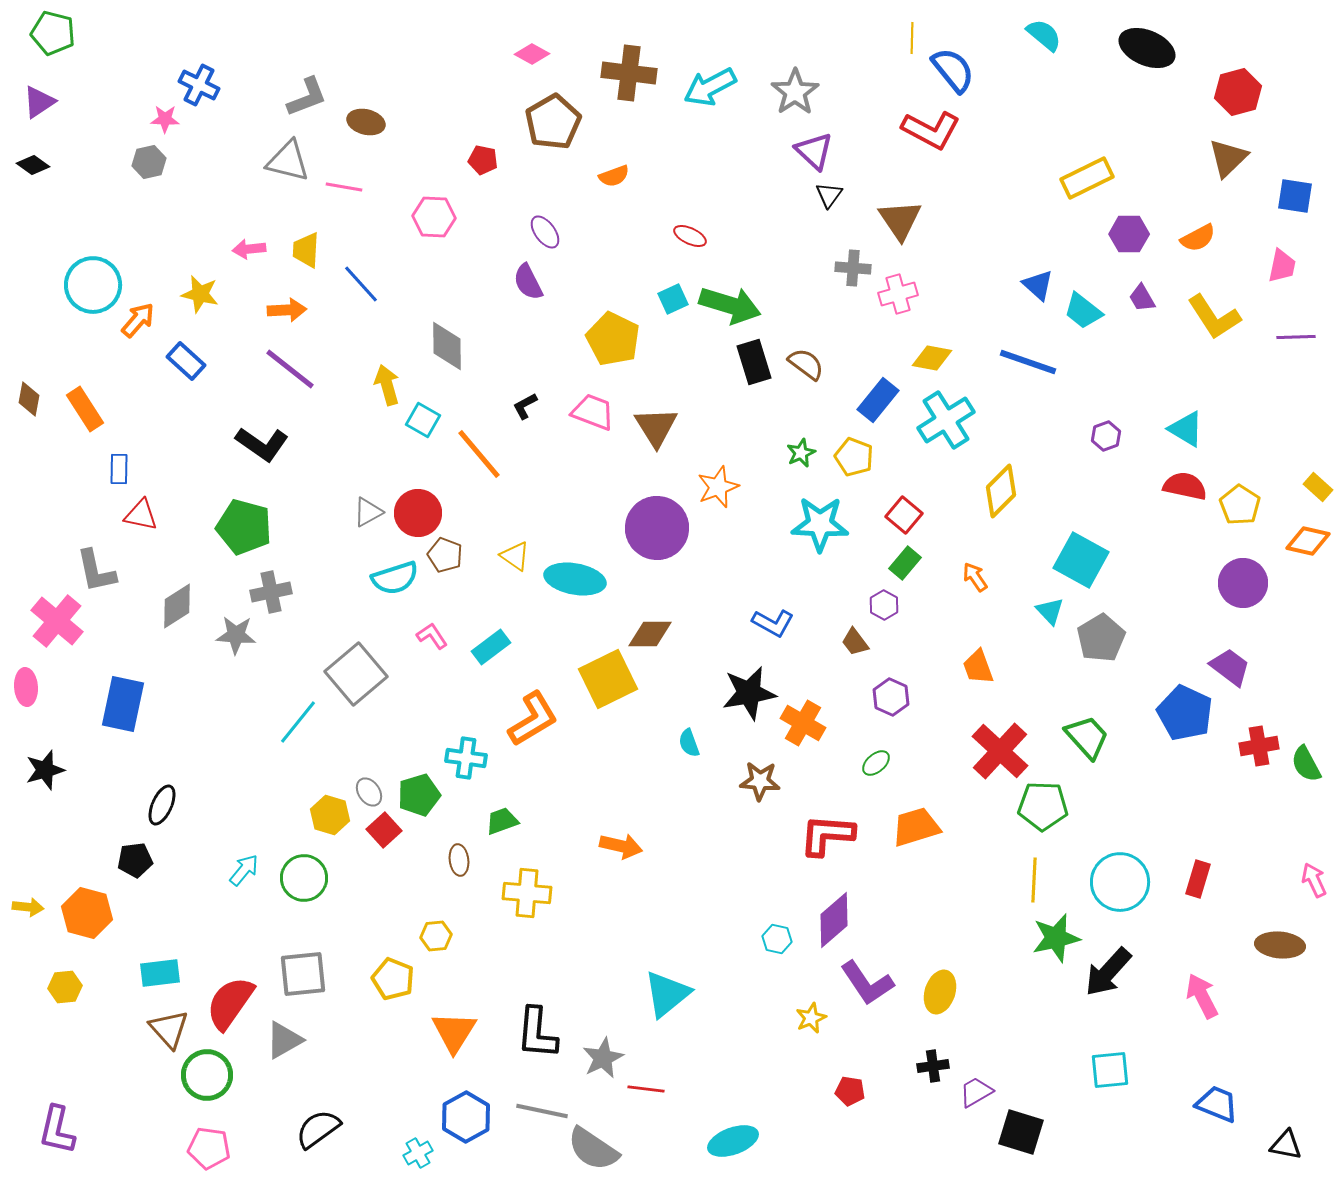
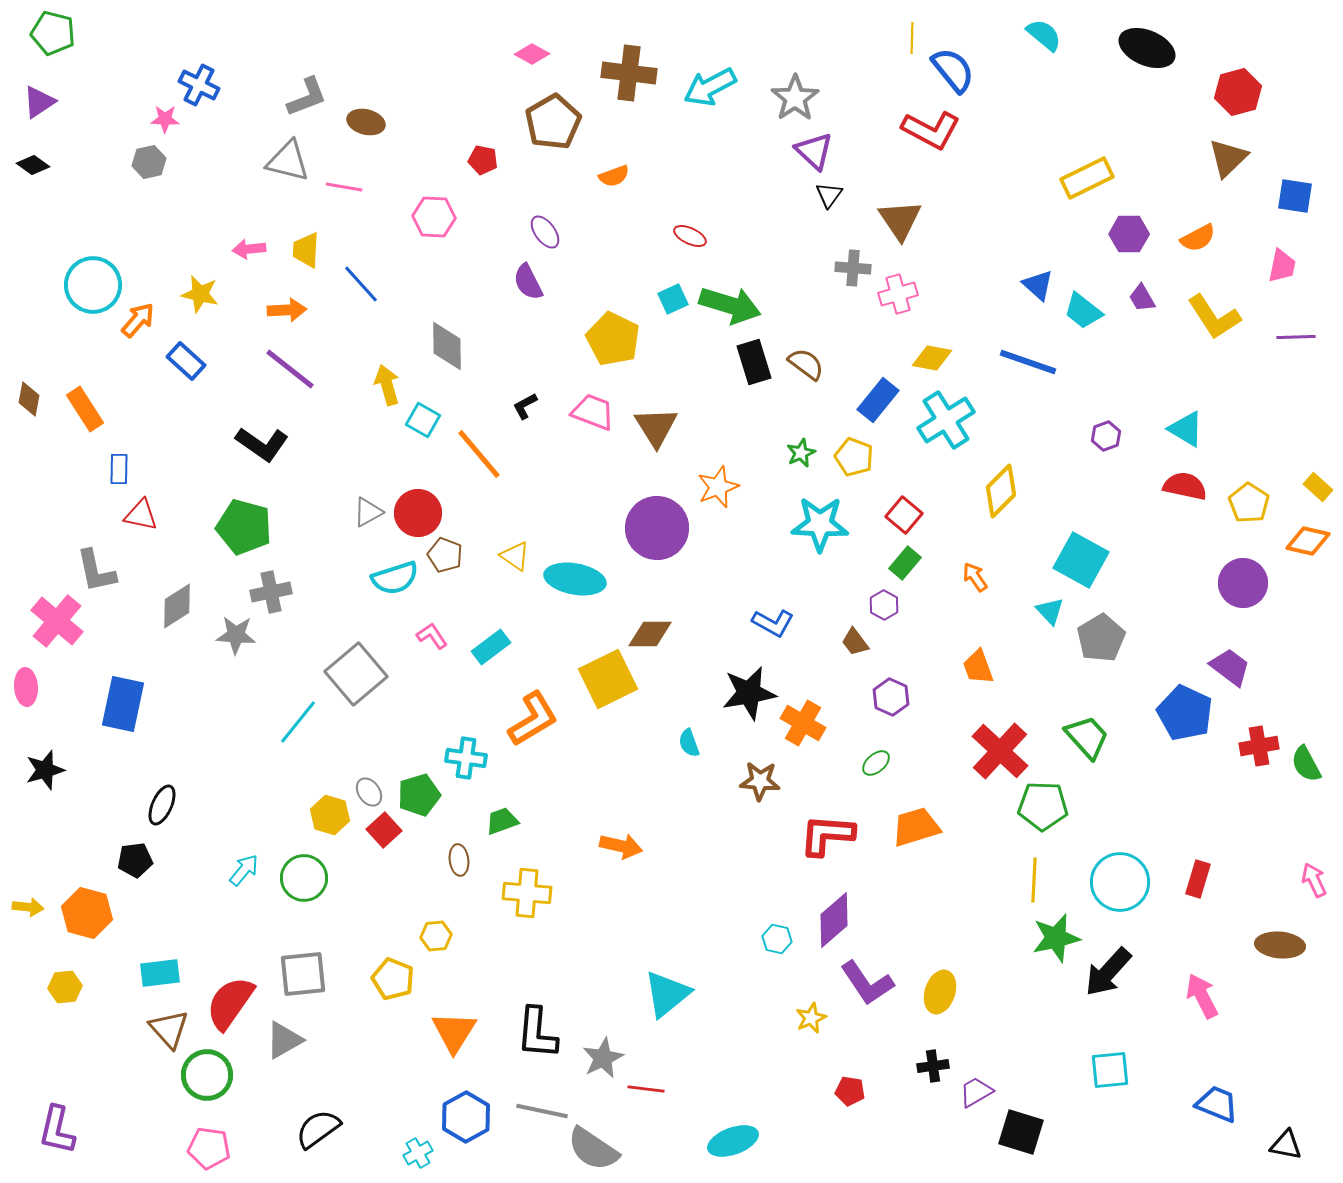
gray star at (795, 92): moved 6 px down
yellow pentagon at (1240, 505): moved 9 px right, 2 px up
